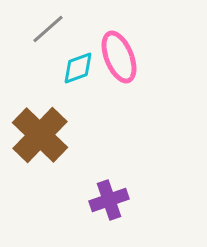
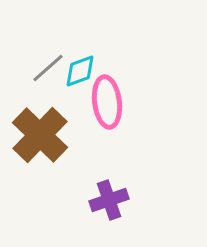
gray line: moved 39 px down
pink ellipse: moved 12 px left, 45 px down; rotated 15 degrees clockwise
cyan diamond: moved 2 px right, 3 px down
